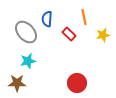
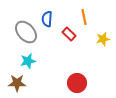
yellow star: moved 4 px down
